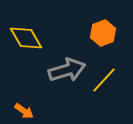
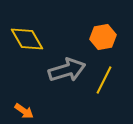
orange hexagon: moved 4 px down; rotated 10 degrees clockwise
yellow diamond: moved 1 px right, 1 px down
yellow line: rotated 16 degrees counterclockwise
